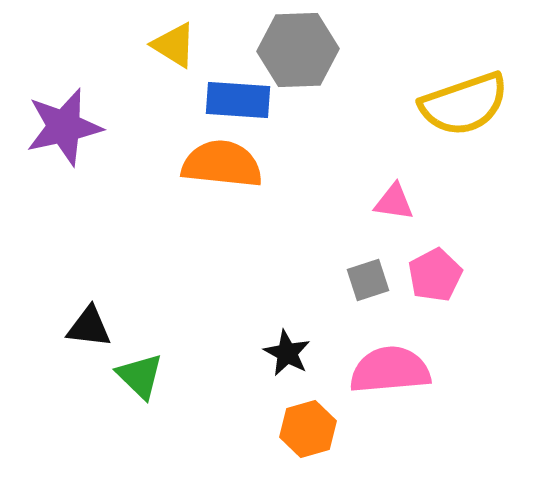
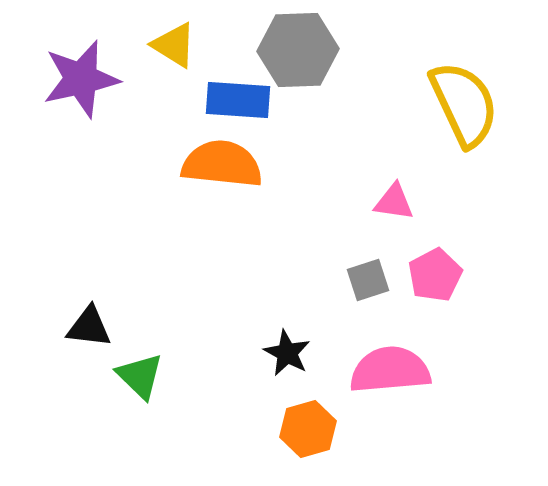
yellow semicircle: rotated 96 degrees counterclockwise
purple star: moved 17 px right, 48 px up
